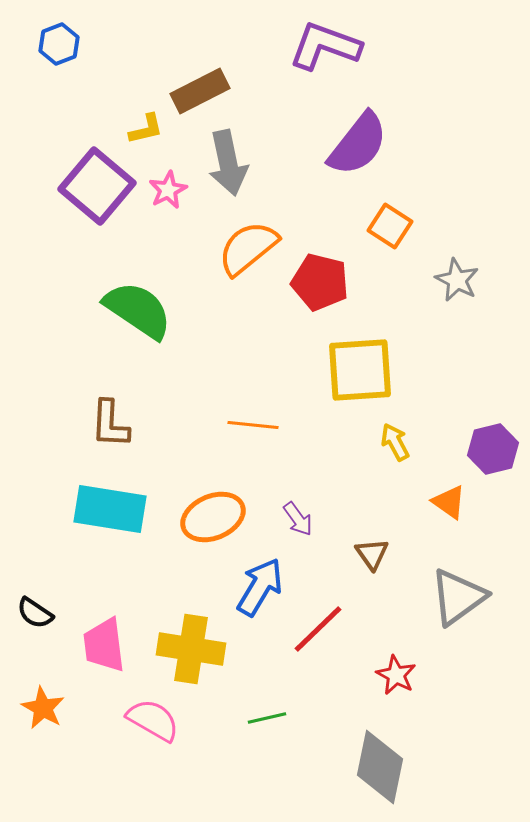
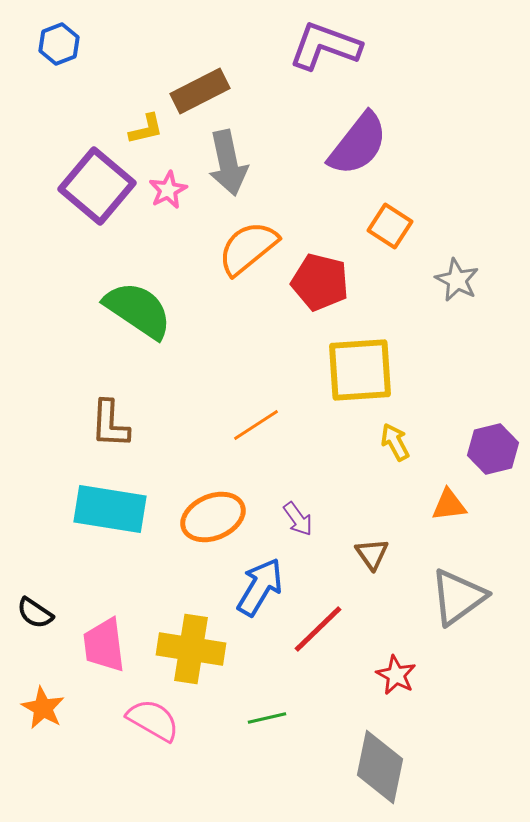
orange line: moved 3 px right; rotated 39 degrees counterclockwise
orange triangle: moved 3 px down; rotated 42 degrees counterclockwise
